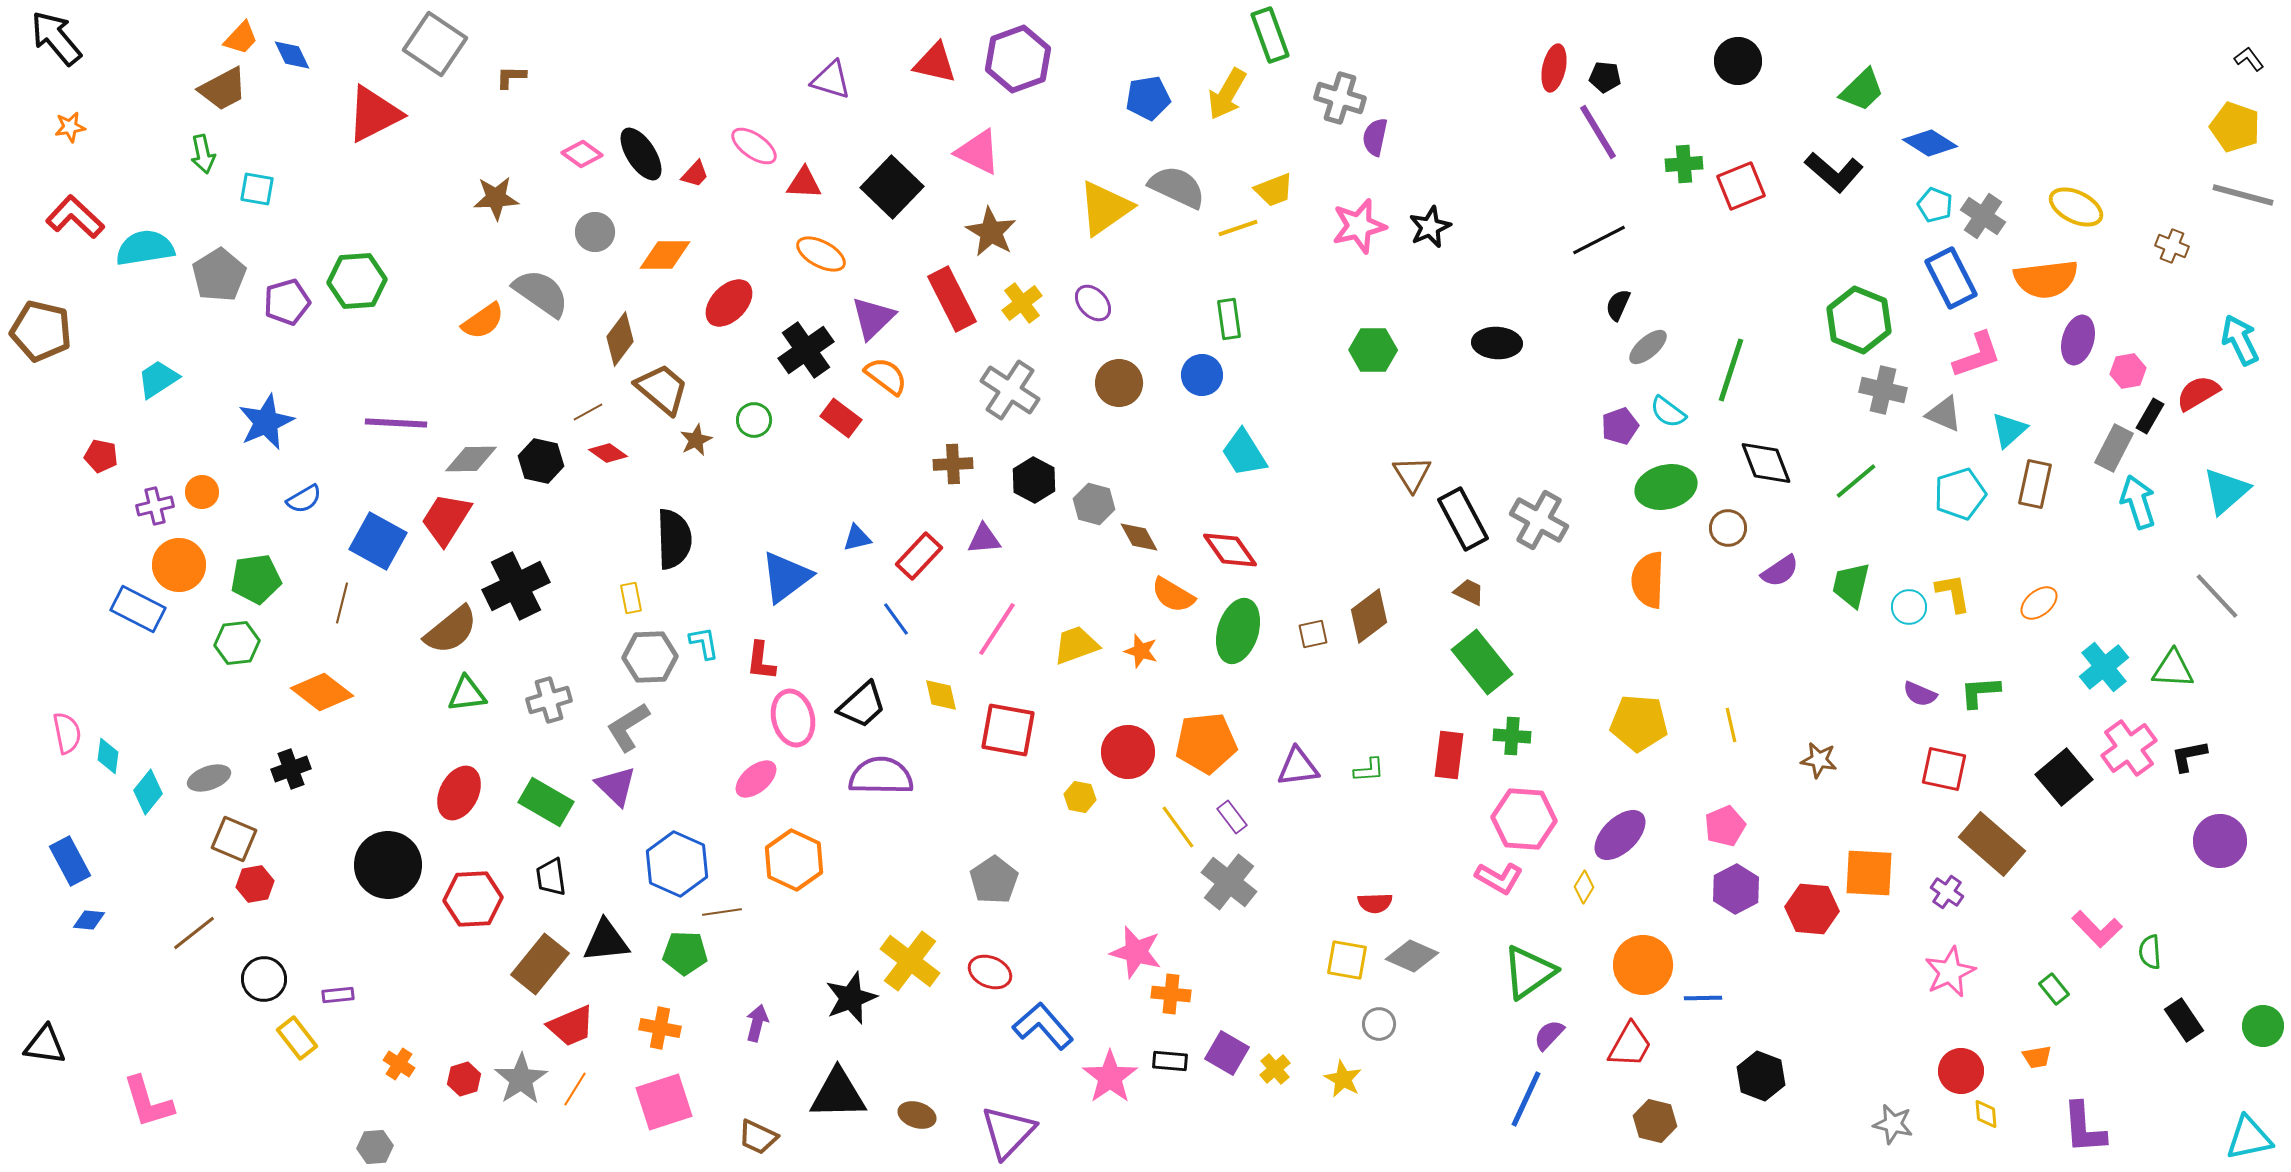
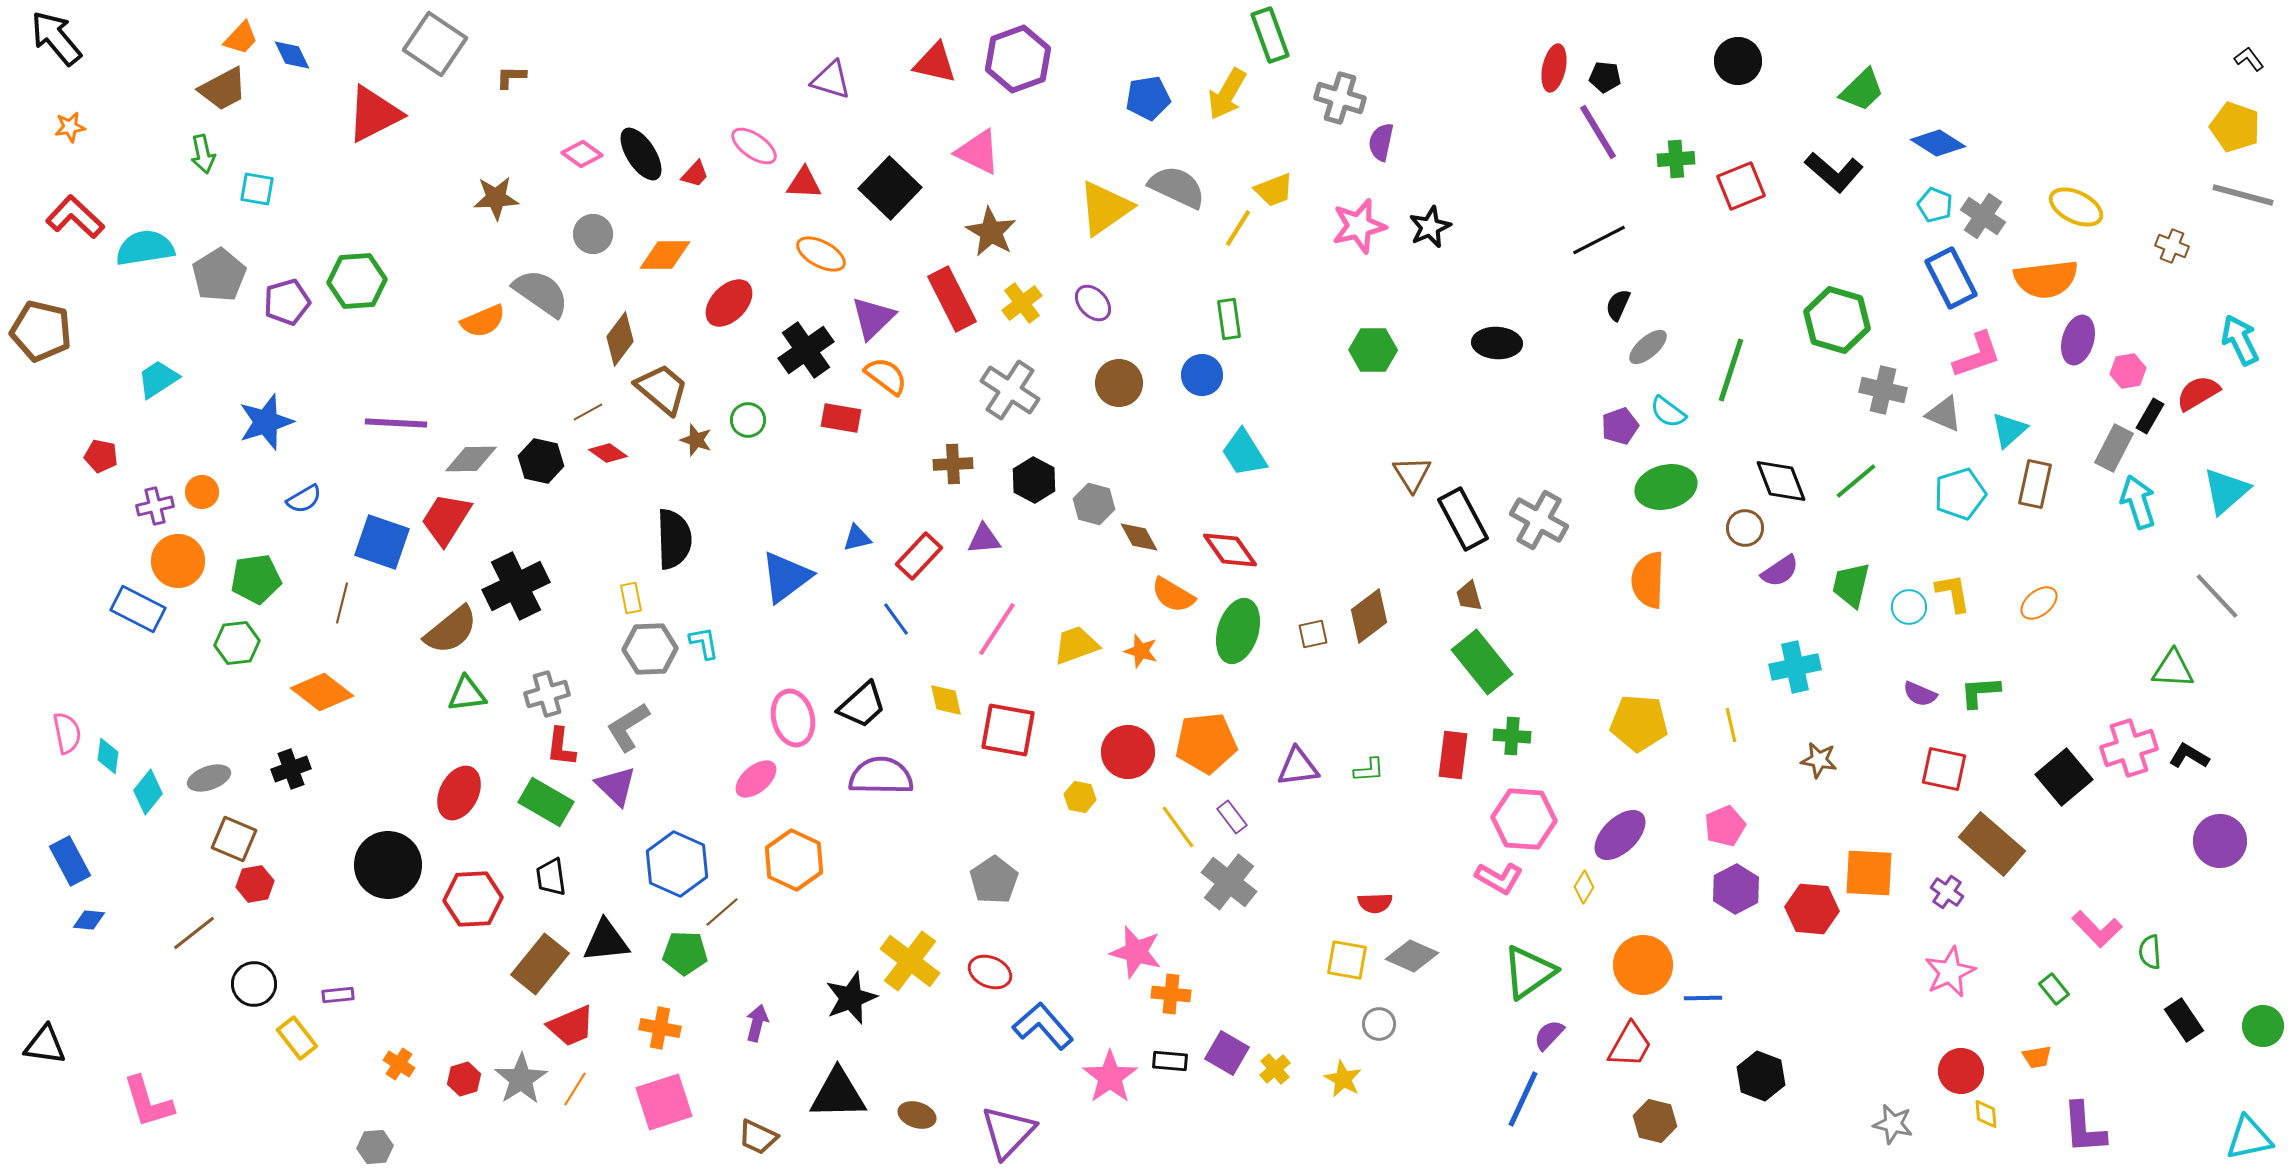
purple semicircle at (1375, 137): moved 6 px right, 5 px down
blue diamond at (1930, 143): moved 8 px right
green cross at (1684, 164): moved 8 px left, 5 px up
black square at (892, 187): moved 2 px left, 1 px down
yellow line at (1238, 228): rotated 39 degrees counterclockwise
gray circle at (595, 232): moved 2 px left, 2 px down
green hexagon at (1859, 320): moved 22 px left; rotated 6 degrees counterclockwise
orange semicircle at (483, 321): rotated 12 degrees clockwise
red rectangle at (841, 418): rotated 27 degrees counterclockwise
green circle at (754, 420): moved 6 px left
blue star at (266, 422): rotated 6 degrees clockwise
brown star at (696, 440): rotated 28 degrees counterclockwise
black diamond at (1766, 463): moved 15 px right, 18 px down
brown circle at (1728, 528): moved 17 px right
blue square at (378, 541): moved 4 px right, 1 px down; rotated 10 degrees counterclockwise
orange circle at (179, 565): moved 1 px left, 4 px up
brown trapezoid at (1469, 592): moved 4 px down; rotated 132 degrees counterclockwise
gray hexagon at (650, 657): moved 8 px up
red L-shape at (761, 661): moved 200 px left, 86 px down
cyan cross at (2104, 667): moved 309 px left; rotated 27 degrees clockwise
yellow diamond at (941, 695): moved 5 px right, 5 px down
gray cross at (549, 700): moved 2 px left, 6 px up
pink cross at (2129, 748): rotated 18 degrees clockwise
red rectangle at (1449, 755): moved 4 px right
black L-shape at (2189, 756): rotated 42 degrees clockwise
brown line at (722, 912): rotated 33 degrees counterclockwise
black circle at (264, 979): moved 10 px left, 5 px down
blue line at (1526, 1099): moved 3 px left
